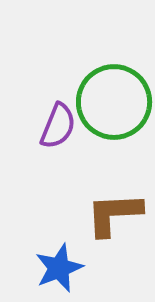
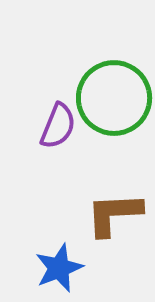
green circle: moved 4 px up
